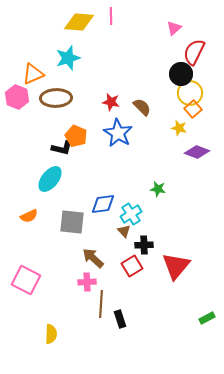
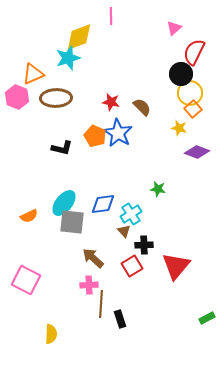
yellow diamond: moved 15 px down; rotated 24 degrees counterclockwise
orange pentagon: moved 19 px right
cyan ellipse: moved 14 px right, 24 px down
pink cross: moved 2 px right, 3 px down
